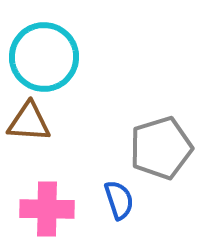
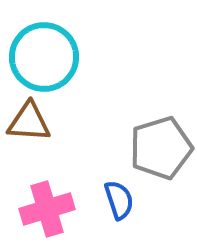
pink cross: rotated 18 degrees counterclockwise
